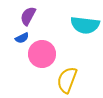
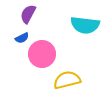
purple semicircle: moved 2 px up
yellow semicircle: rotated 56 degrees clockwise
